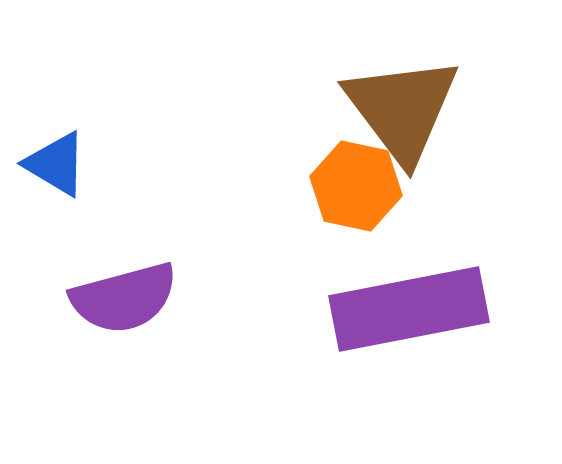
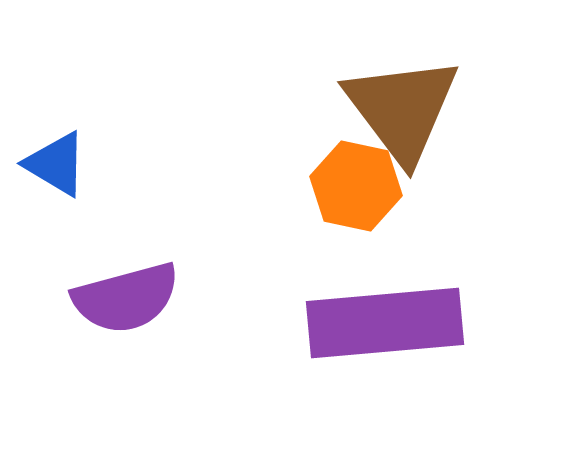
purple semicircle: moved 2 px right
purple rectangle: moved 24 px left, 14 px down; rotated 6 degrees clockwise
